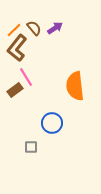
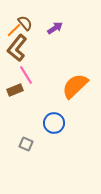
brown semicircle: moved 9 px left, 5 px up
pink line: moved 2 px up
orange semicircle: rotated 52 degrees clockwise
brown rectangle: rotated 14 degrees clockwise
blue circle: moved 2 px right
gray square: moved 5 px left, 3 px up; rotated 24 degrees clockwise
